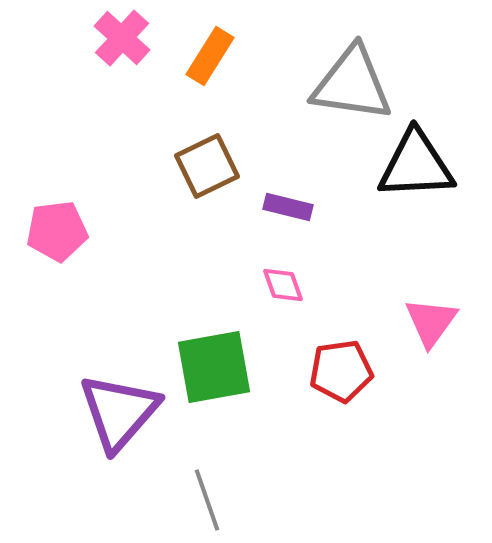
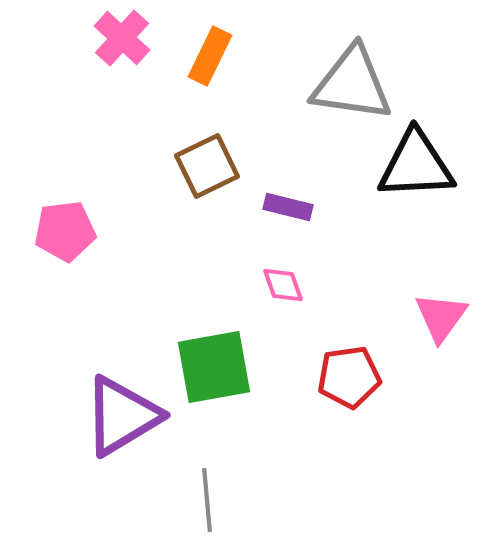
orange rectangle: rotated 6 degrees counterclockwise
pink pentagon: moved 8 px right
pink triangle: moved 10 px right, 5 px up
red pentagon: moved 8 px right, 6 px down
purple triangle: moved 3 px right, 4 px down; rotated 18 degrees clockwise
gray line: rotated 14 degrees clockwise
